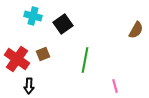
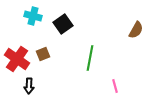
green line: moved 5 px right, 2 px up
